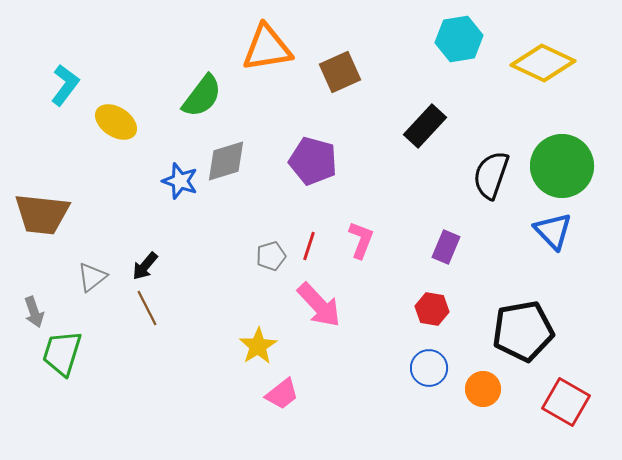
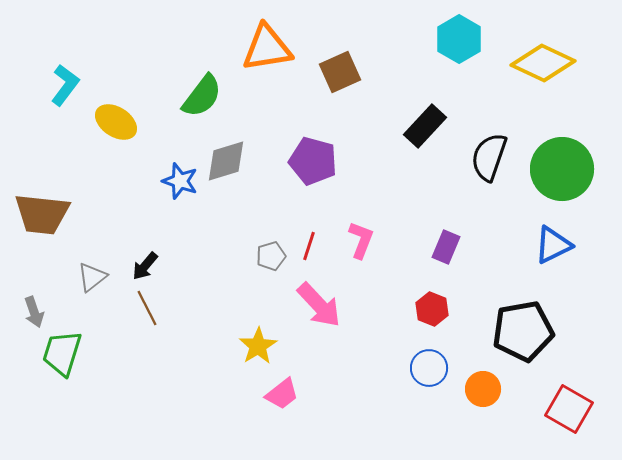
cyan hexagon: rotated 21 degrees counterclockwise
green circle: moved 3 px down
black semicircle: moved 2 px left, 18 px up
blue triangle: moved 14 px down; rotated 48 degrees clockwise
red hexagon: rotated 12 degrees clockwise
red square: moved 3 px right, 7 px down
